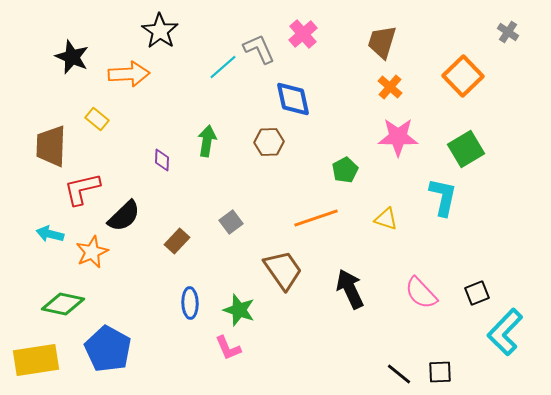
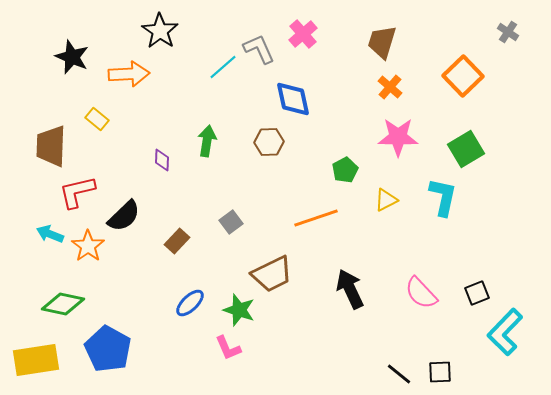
red L-shape at (82, 189): moved 5 px left, 3 px down
yellow triangle at (386, 219): moved 19 px up; rotated 45 degrees counterclockwise
cyan arrow at (50, 234): rotated 8 degrees clockwise
orange star at (92, 252): moved 4 px left, 6 px up; rotated 12 degrees counterclockwise
brown trapezoid at (283, 270): moved 11 px left, 4 px down; rotated 99 degrees clockwise
blue ellipse at (190, 303): rotated 48 degrees clockwise
